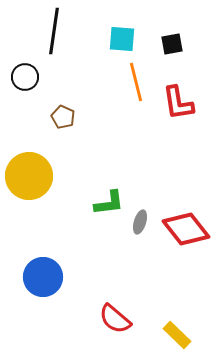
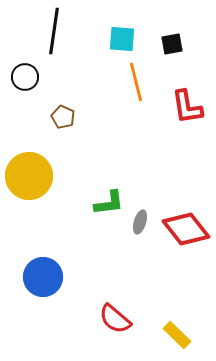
red L-shape: moved 9 px right, 4 px down
